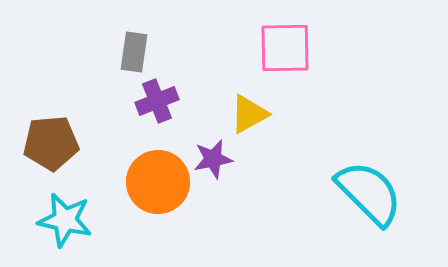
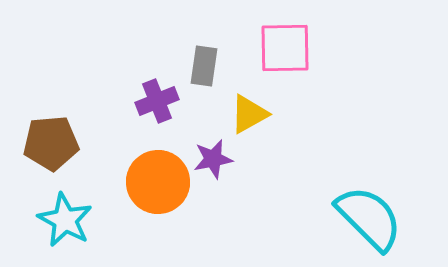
gray rectangle: moved 70 px right, 14 px down
cyan semicircle: moved 25 px down
cyan star: rotated 16 degrees clockwise
